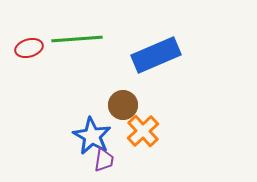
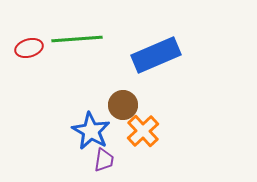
blue star: moved 1 px left, 5 px up
